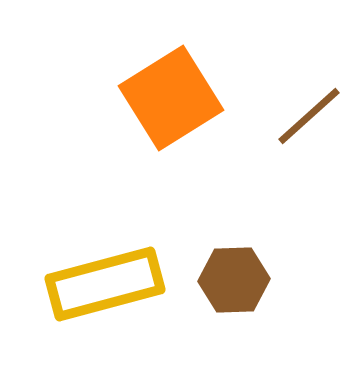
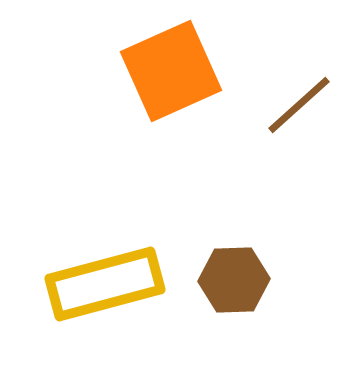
orange square: moved 27 px up; rotated 8 degrees clockwise
brown line: moved 10 px left, 11 px up
